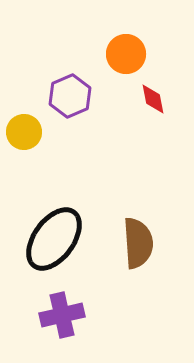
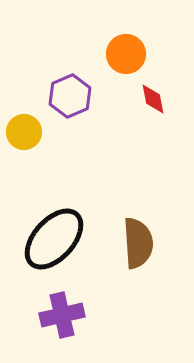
black ellipse: rotated 6 degrees clockwise
